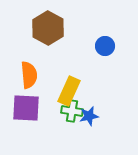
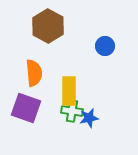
brown hexagon: moved 2 px up
orange semicircle: moved 5 px right, 2 px up
yellow rectangle: rotated 24 degrees counterclockwise
purple square: rotated 16 degrees clockwise
blue star: moved 2 px down
